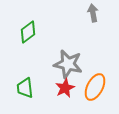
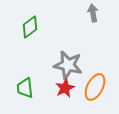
green diamond: moved 2 px right, 5 px up
gray star: moved 1 px down
